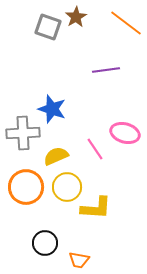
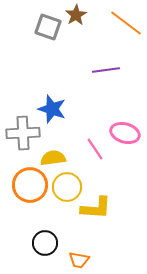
brown star: moved 2 px up
yellow semicircle: moved 3 px left, 2 px down; rotated 15 degrees clockwise
orange circle: moved 4 px right, 2 px up
